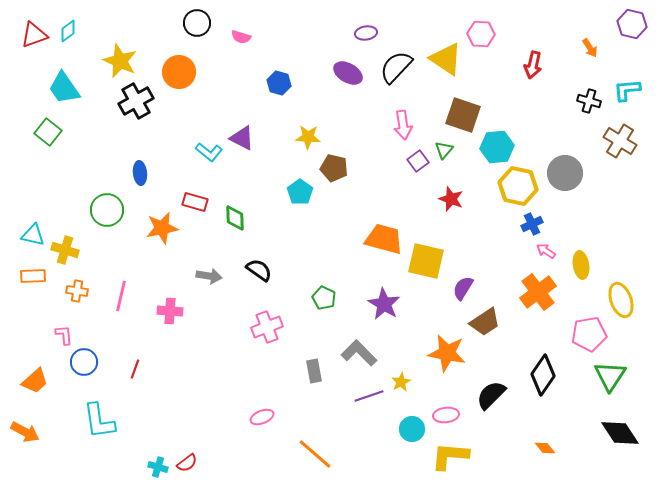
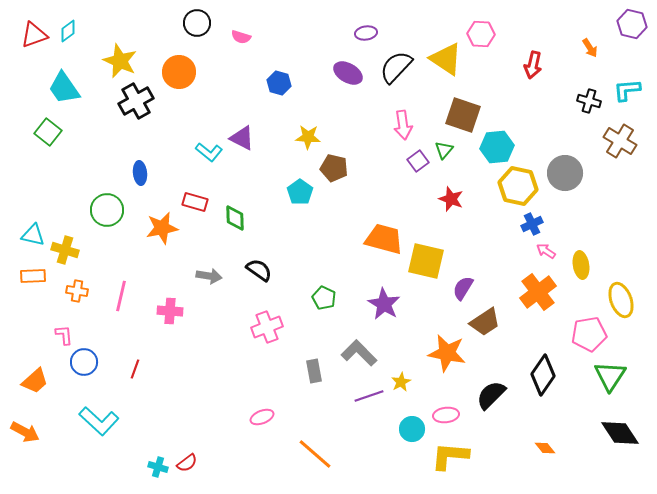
cyan L-shape at (99, 421): rotated 39 degrees counterclockwise
